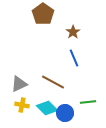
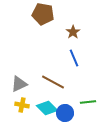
brown pentagon: rotated 25 degrees counterclockwise
